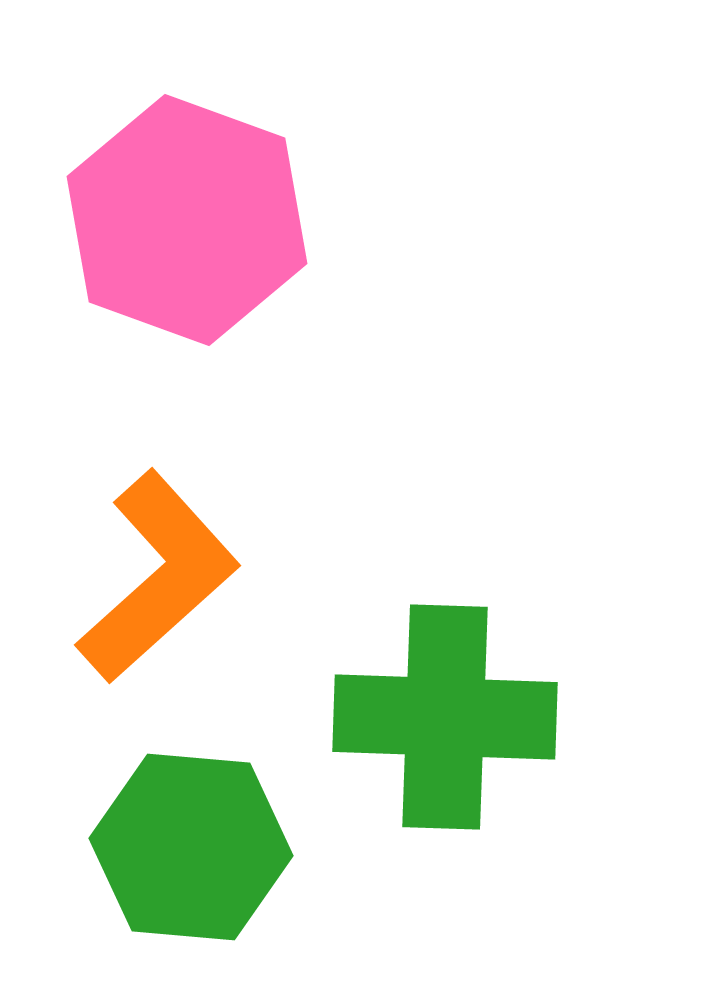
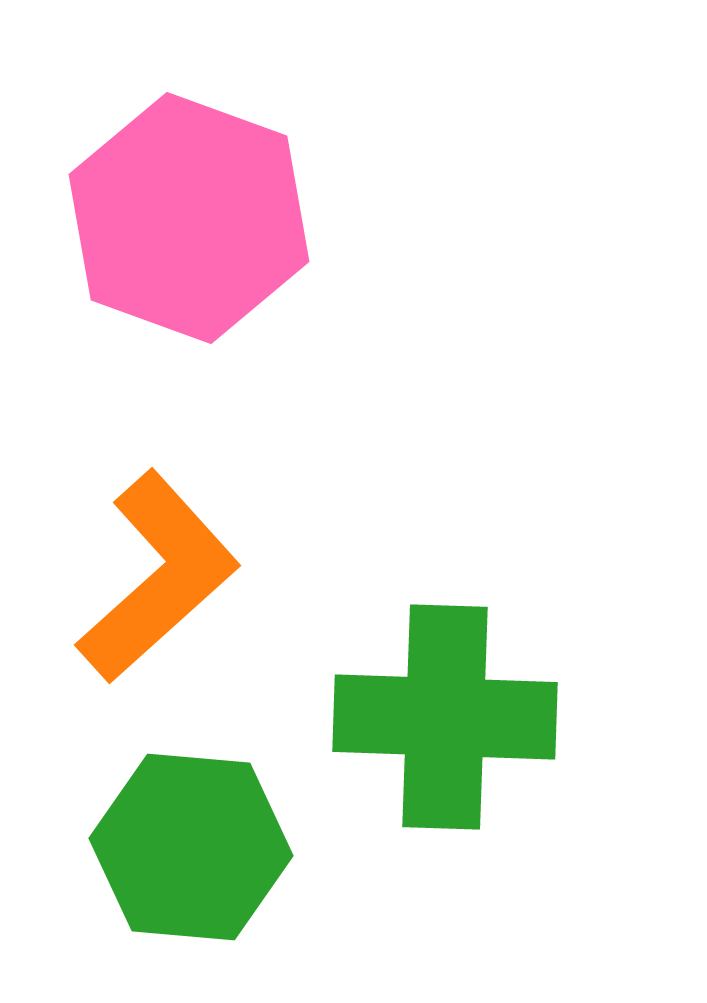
pink hexagon: moved 2 px right, 2 px up
